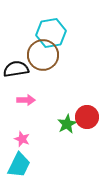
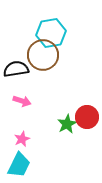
pink arrow: moved 4 px left, 1 px down; rotated 18 degrees clockwise
pink star: rotated 28 degrees clockwise
